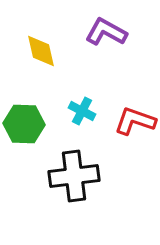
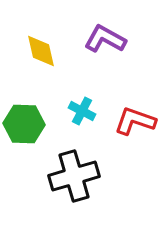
purple L-shape: moved 1 px left, 7 px down
black cross: rotated 9 degrees counterclockwise
